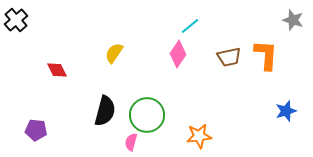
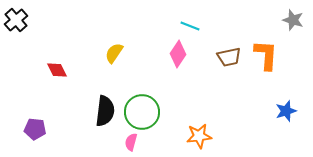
cyan line: rotated 60 degrees clockwise
black semicircle: rotated 8 degrees counterclockwise
green circle: moved 5 px left, 3 px up
purple pentagon: moved 1 px left, 1 px up
